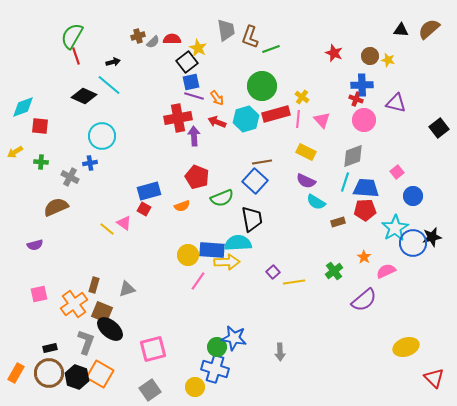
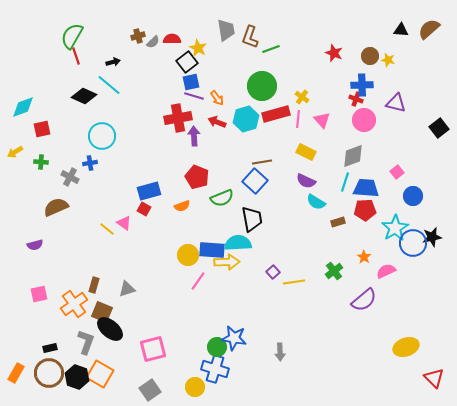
red square at (40, 126): moved 2 px right, 3 px down; rotated 18 degrees counterclockwise
